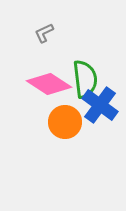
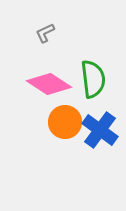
gray L-shape: moved 1 px right
green semicircle: moved 8 px right
blue cross: moved 25 px down
